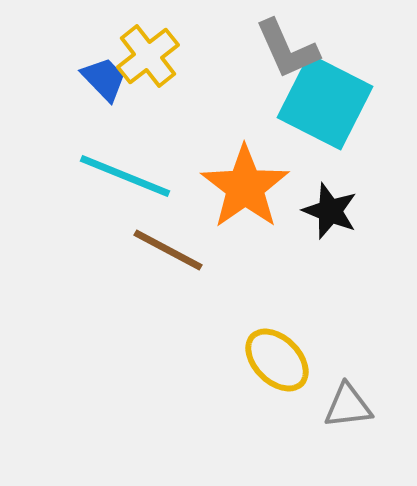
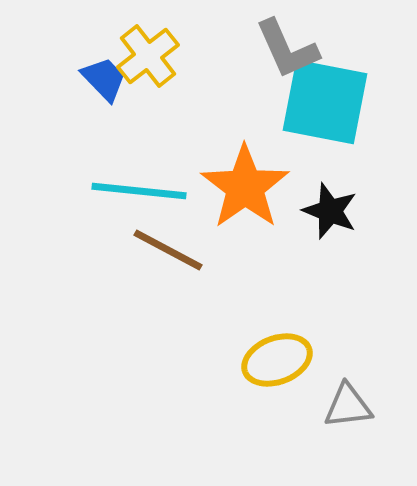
cyan square: rotated 16 degrees counterclockwise
cyan line: moved 14 px right, 15 px down; rotated 16 degrees counterclockwise
yellow ellipse: rotated 66 degrees counterclockwise
